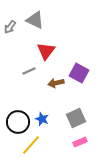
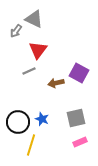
gray triangle: moved 1 px left, 1 px up
gray arrow: moved 6 px right, 4 px down
red triangle: moved 8 px left, 1 px up
gray square: rotated 12 degrees clockwise
yellow line: rotated 25 degrees counterclockwise
